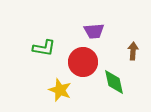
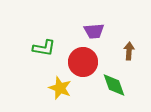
brown arrow: moved 4 px left
green diamond: moved 3 px down; rotated 8 degrees counterclockwise
yellow star: moved 2 px up
